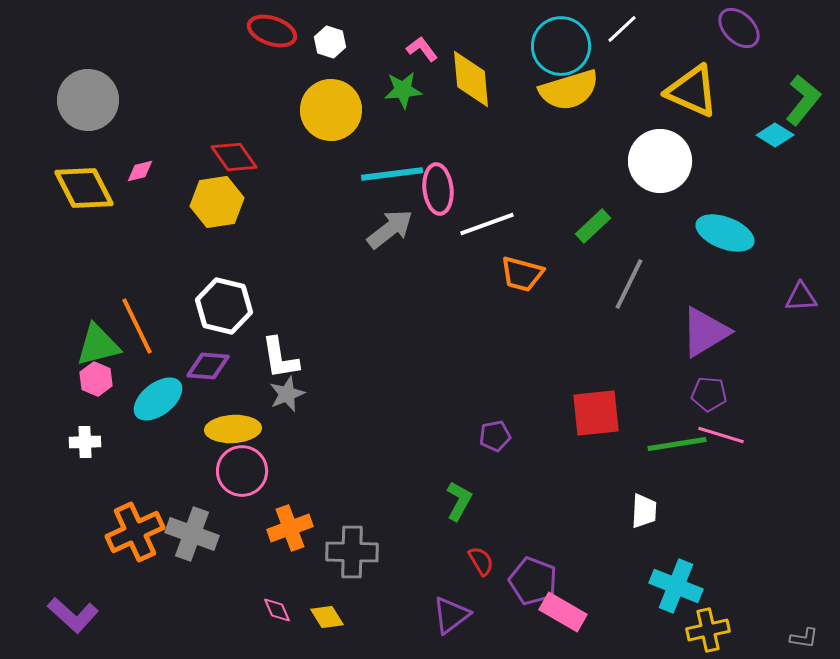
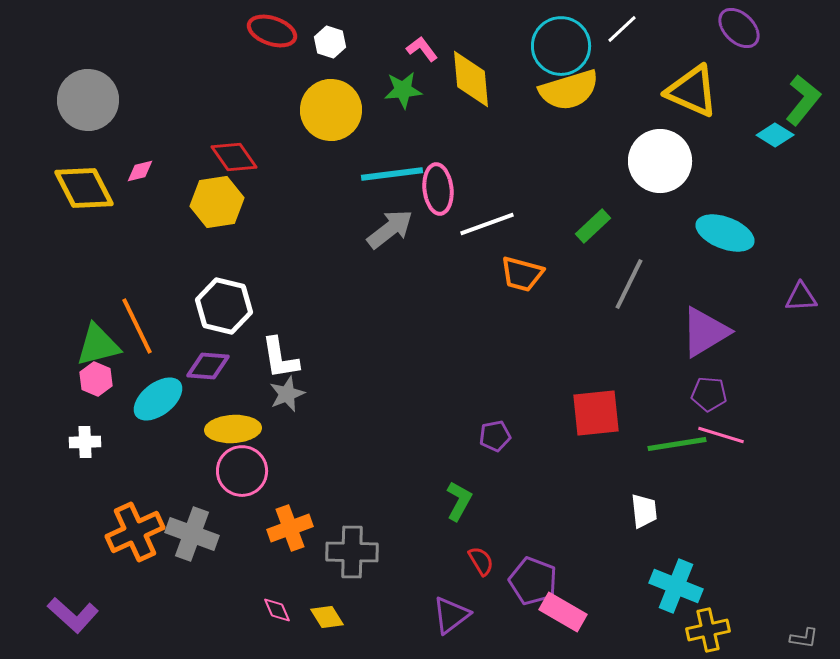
white trapezoid at (644, 511): rotated 9 degrees counterclockwise
